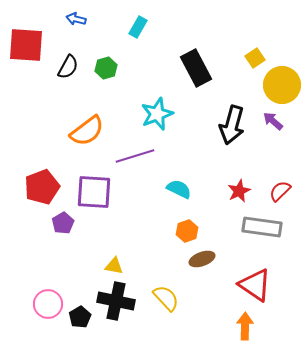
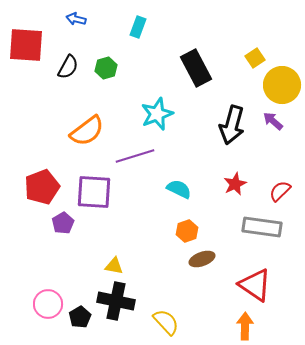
cyan rectangle: rotated 10 degrees counterclockwise
red star: moved 4 px left, 7 px up
yellow semicircle: moved 24 px down
